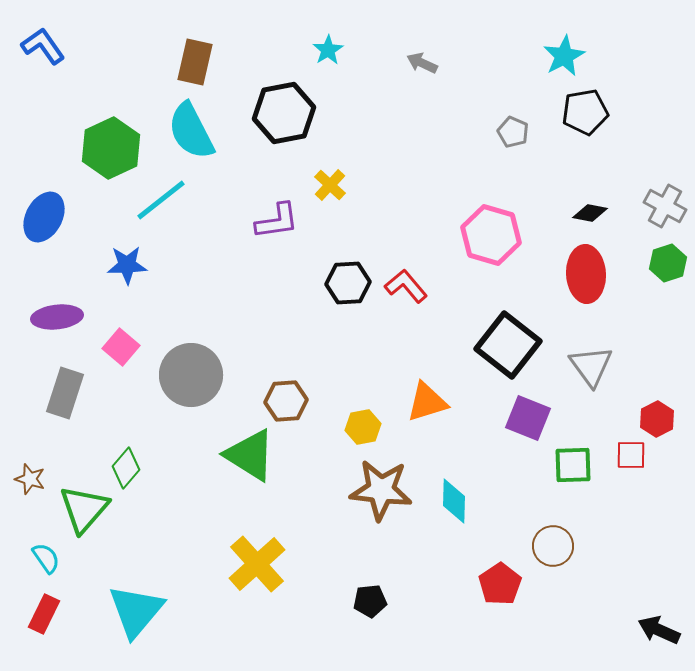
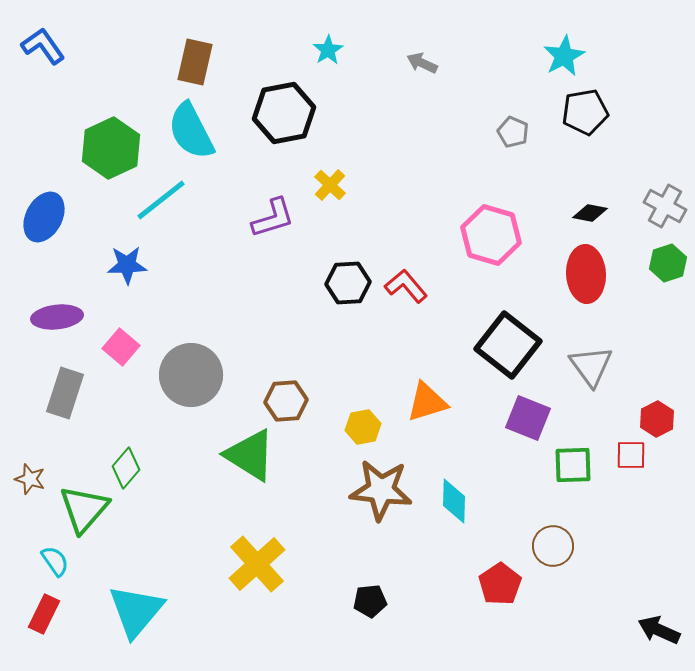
purple L-shape at (277, 221): moved 4 px left, 3 px up; rotated 9 degrees counterclockwise
cyan semicircle at (46, 558): moved 9 px right, 3 px down
